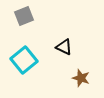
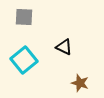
gray square: moved 1 px down; rotated 24 degrees clockwise
brown star: moved 1 px left, 5 px down
